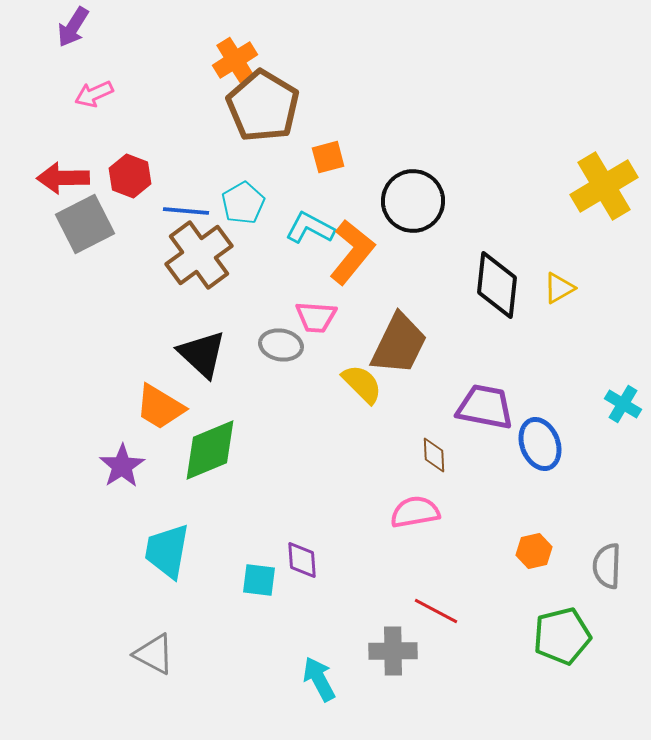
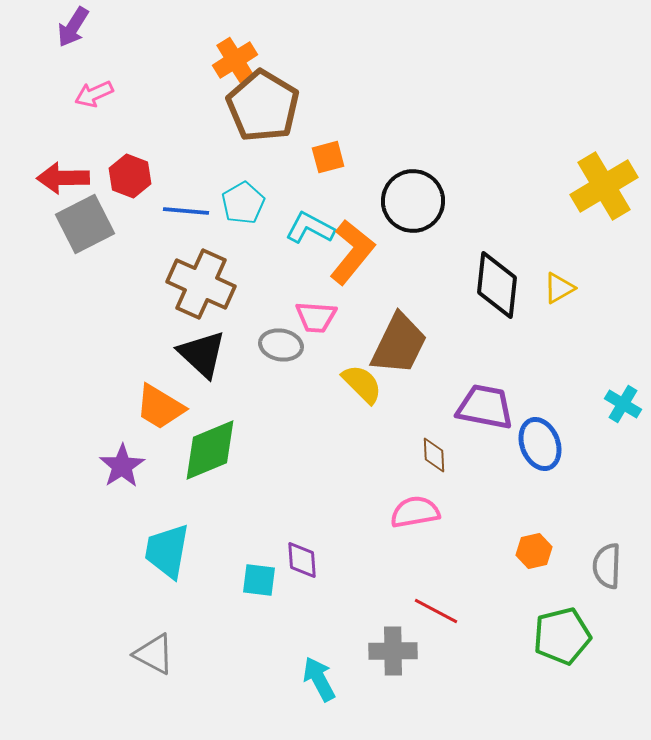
brown cross: moved 2 px right, 29 px down; rotated 30 degrees counterclockwise
